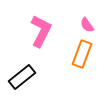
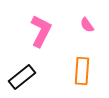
orange rectangle: moved 17 px down; rotated 16 degrees counterclockwise
